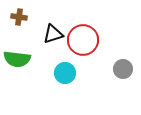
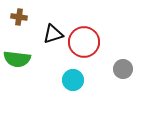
red circle: moved 1 px right, 2 px down
cyan circle: moved 8 px right, 7 px down
